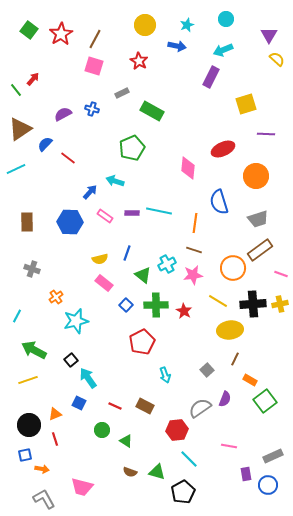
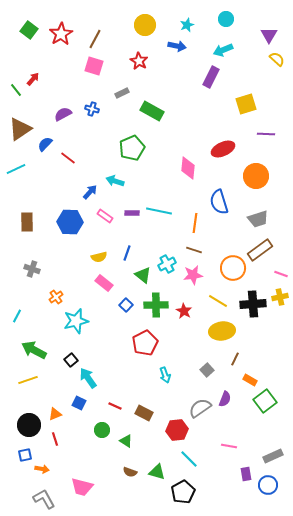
yellow semicircle at (100, 259): moved 1 px left, 2 px up
yellow cross at (280, 304): moved 7 px up
yellow ellipse at (230, 330): moved 8 px left, 1 px down
red pentagon at (142, 342): moved 3 px right, 1 px down
brown rectangle at (145, 406): moved 1 px left, 7 px down
